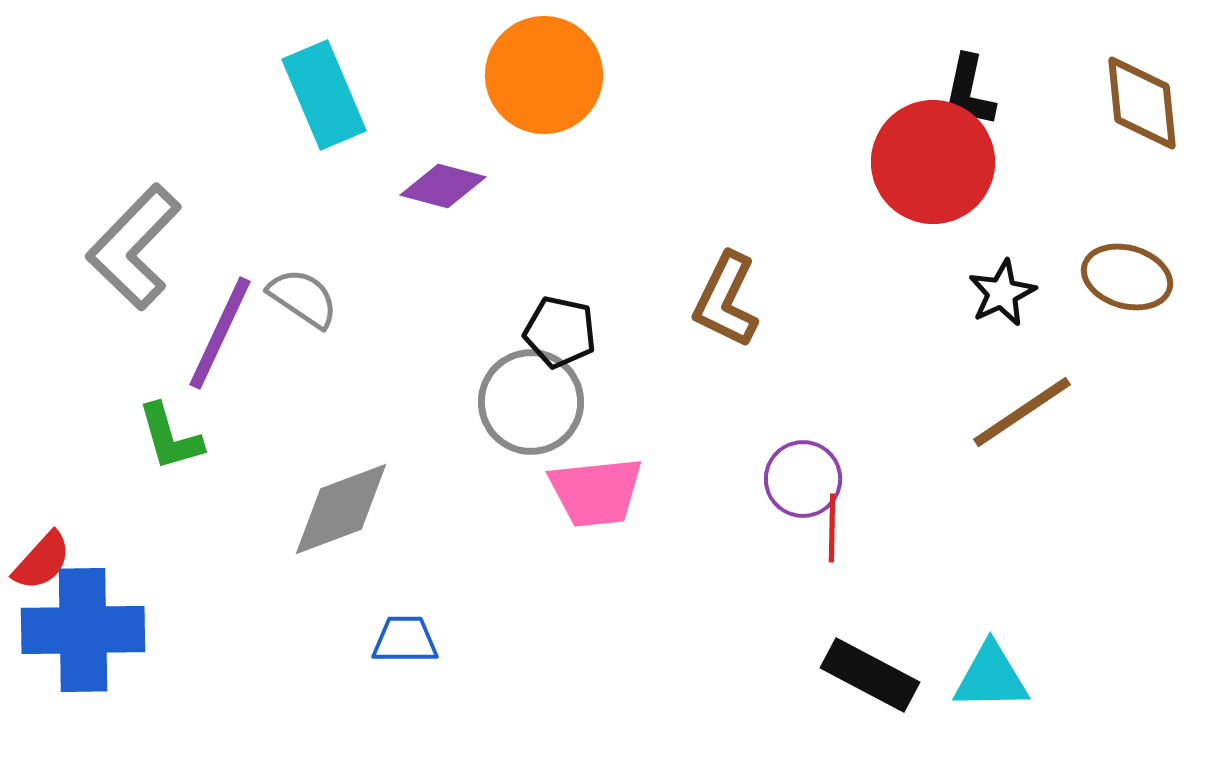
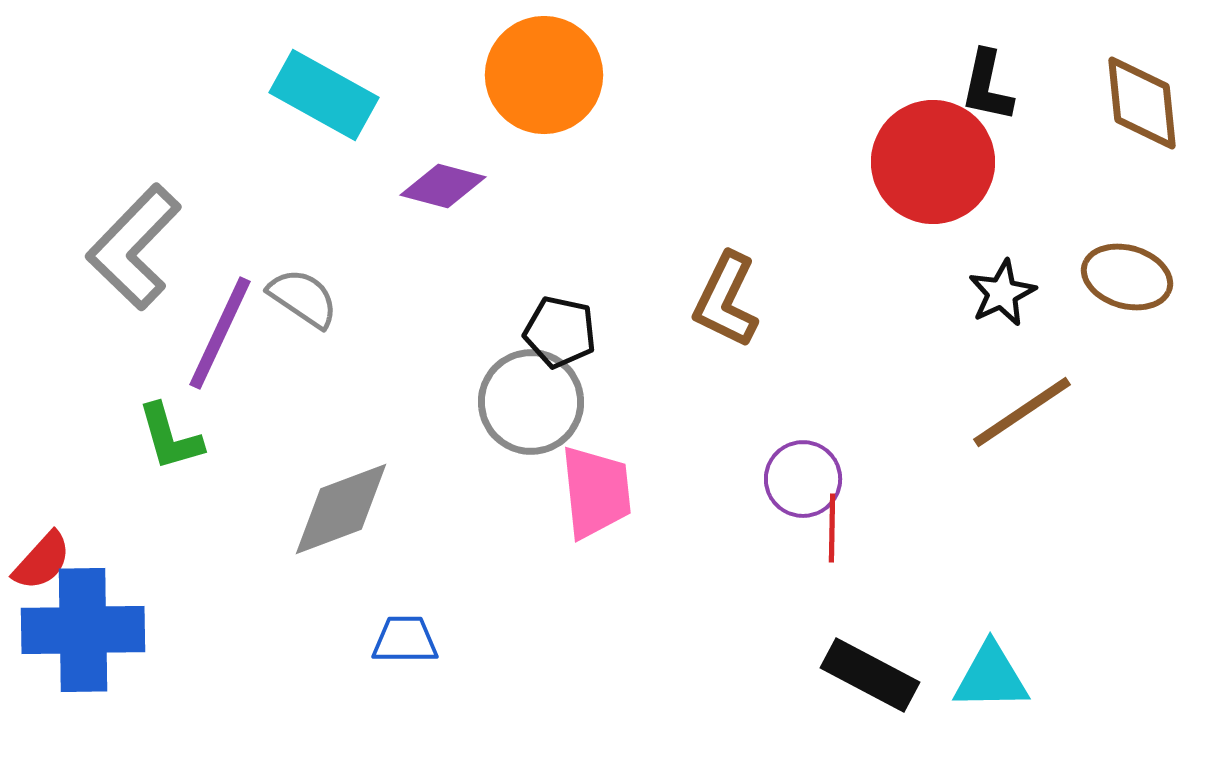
black L-shape: moved 18 px right, 5 px up
cyan rectangle: rotated 38 degrees counterclockwise
pink trapezoid: rotated 90 degrees counterclockwise
